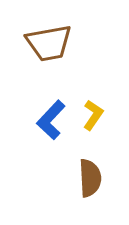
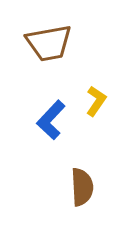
yellow L-shape: moved 3 px right, 14 px up
brown semicircle: moved 8 px left, 9 px down
